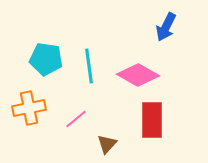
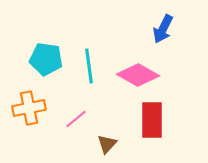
blue arrow: moved 3 px left, 2 px down
